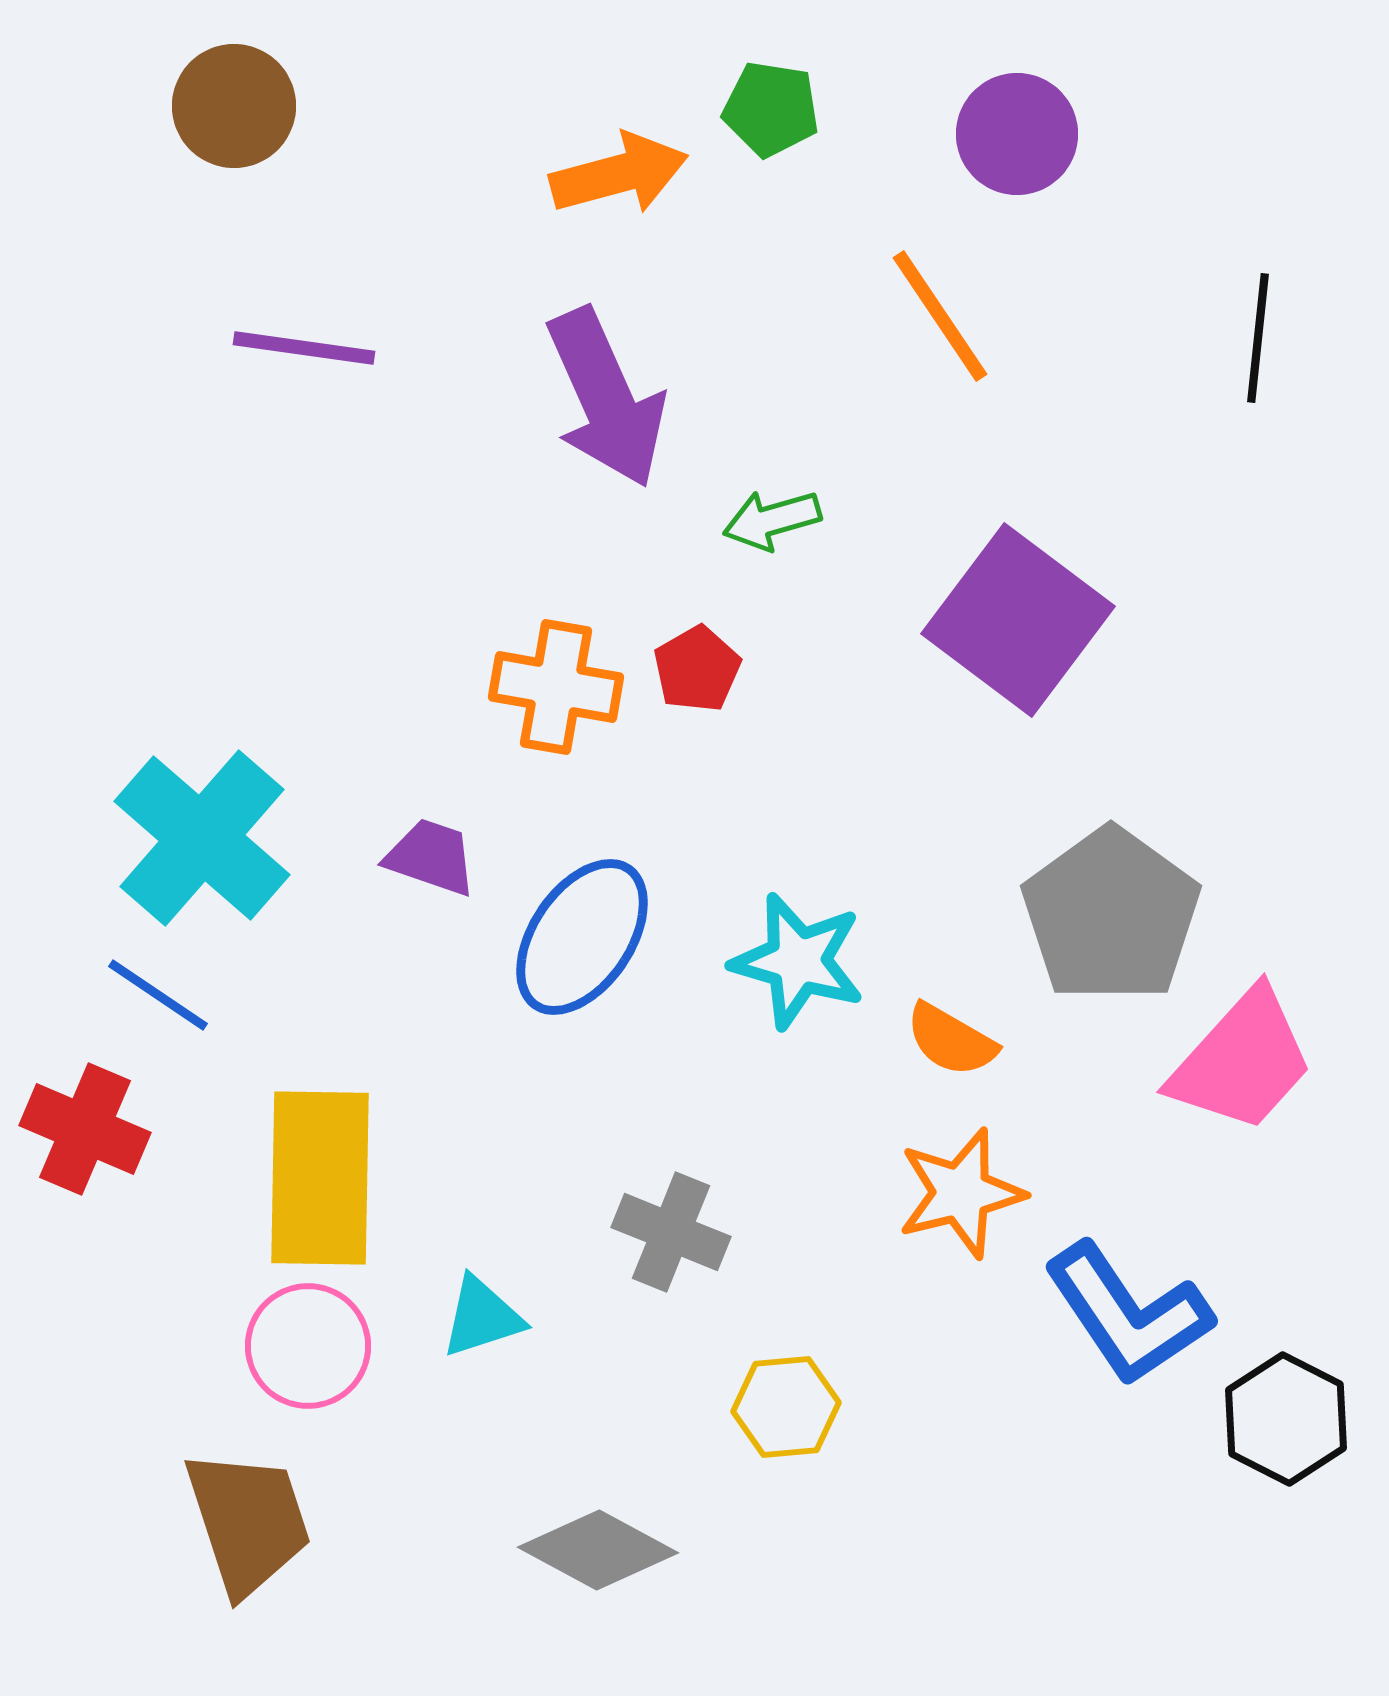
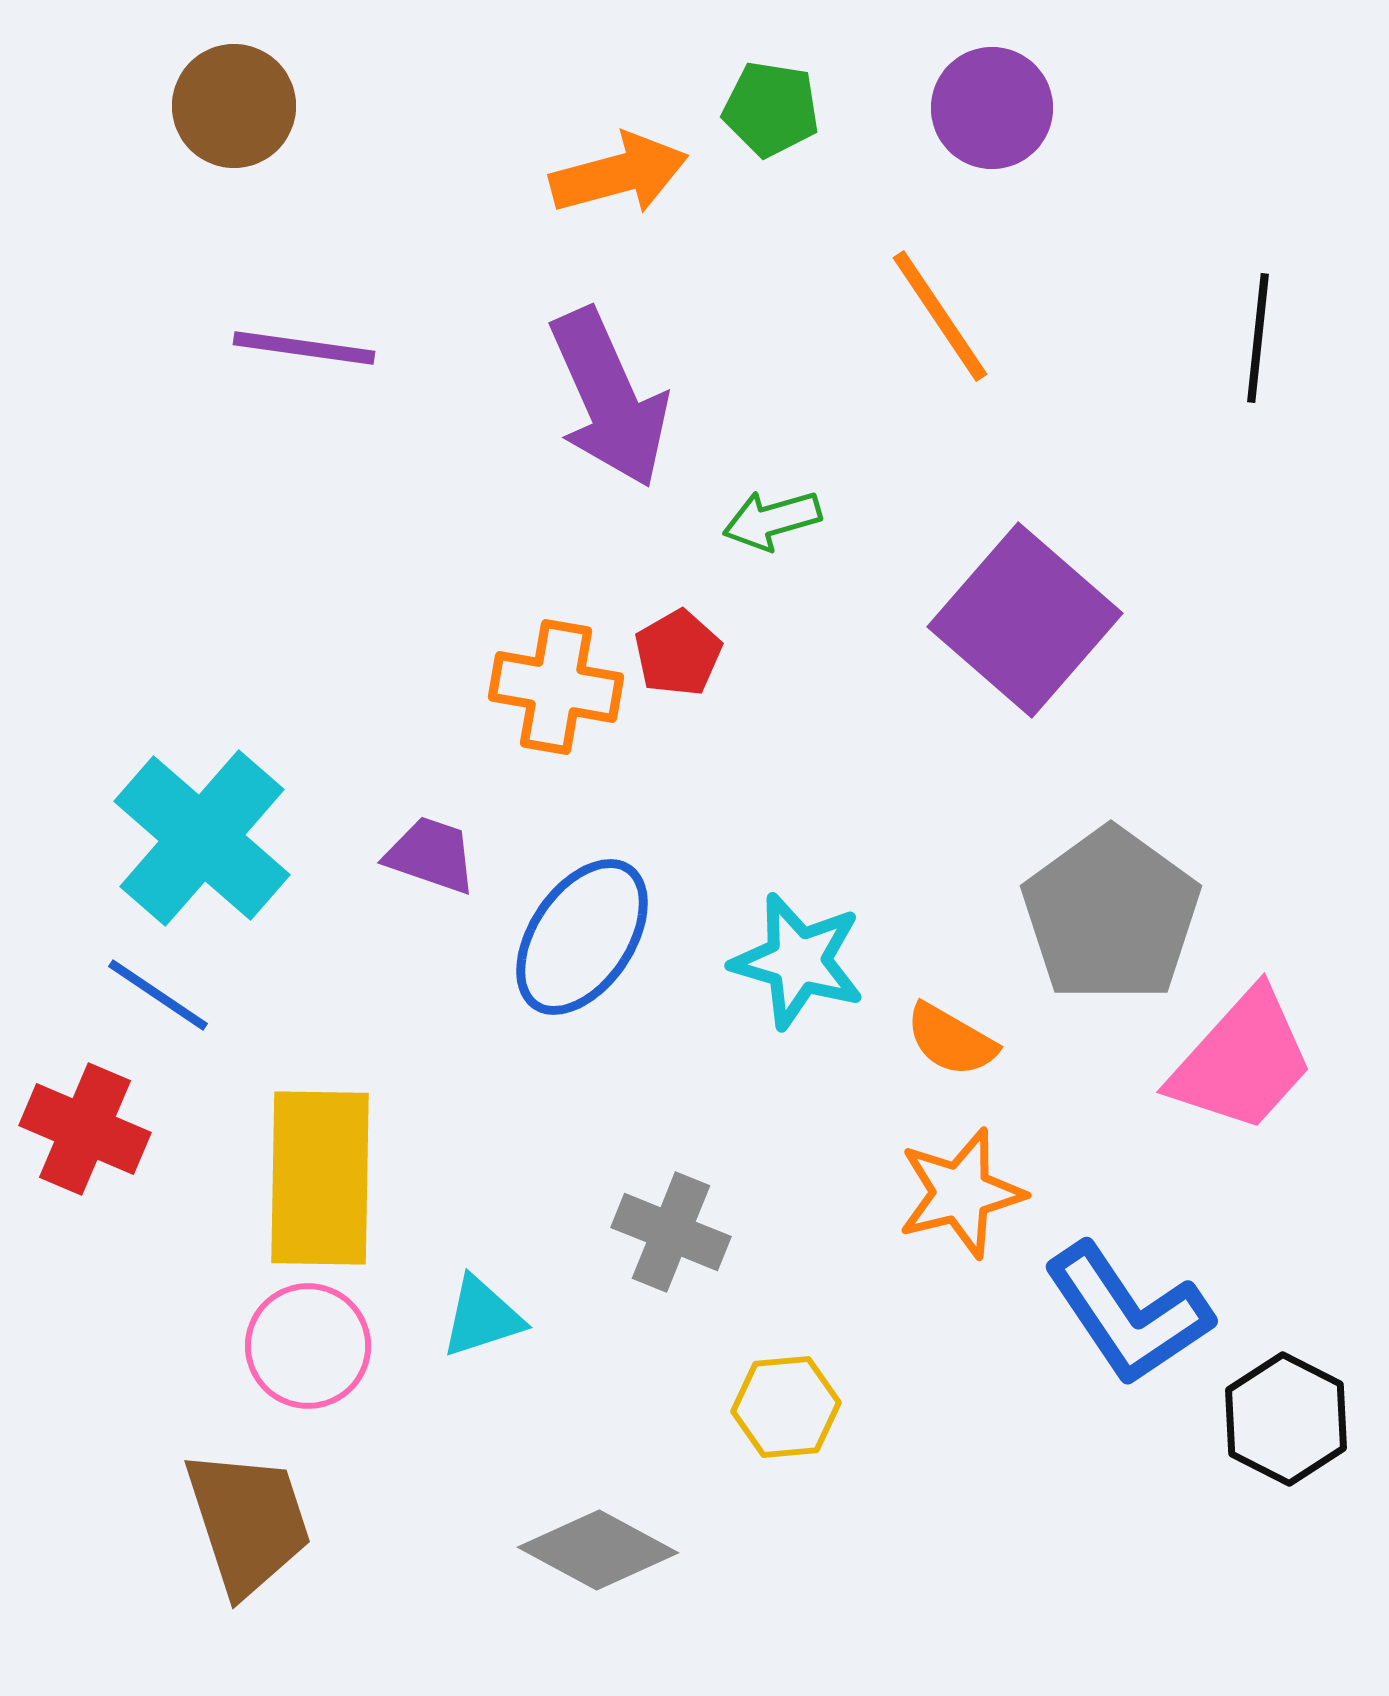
purple circle: moved 25 px left, 26 px up
purple arrow: moved 3 px right
purple square: moved 7 px right; rotated 4 degrees clockwise
red pentagon: moved 19 px left, 16 px up
purple trapezoid: moved 2 px up
